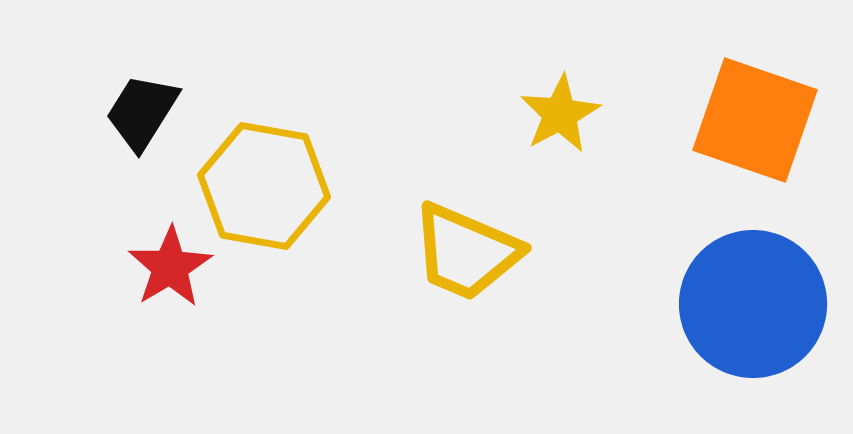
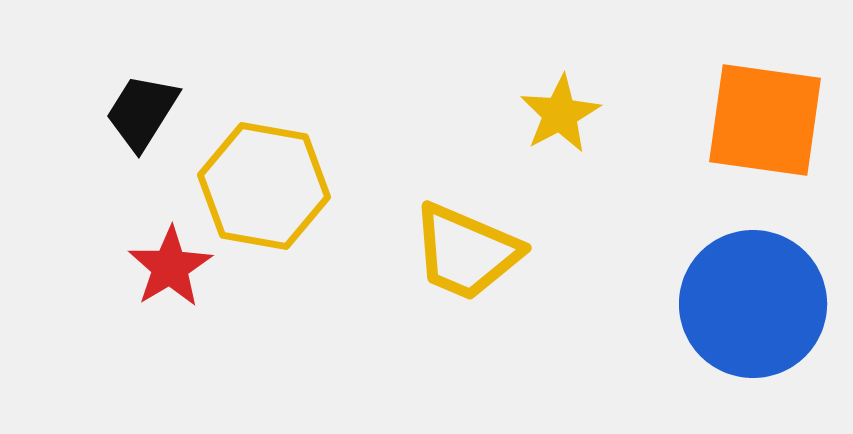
orange square: moved 10 px right; rotated 11 degrees counterclockwise
